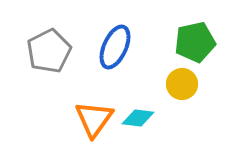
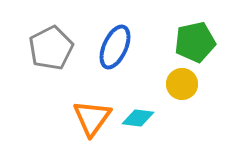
gray pentagon: moved 2 px right, 3 px up
orange triangle: moved 2 px left, 1 px up
